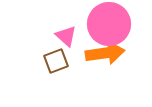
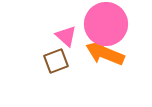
pink circle: moved 3 px left
orange arrow: rotated 150 degrees counterclockwise
